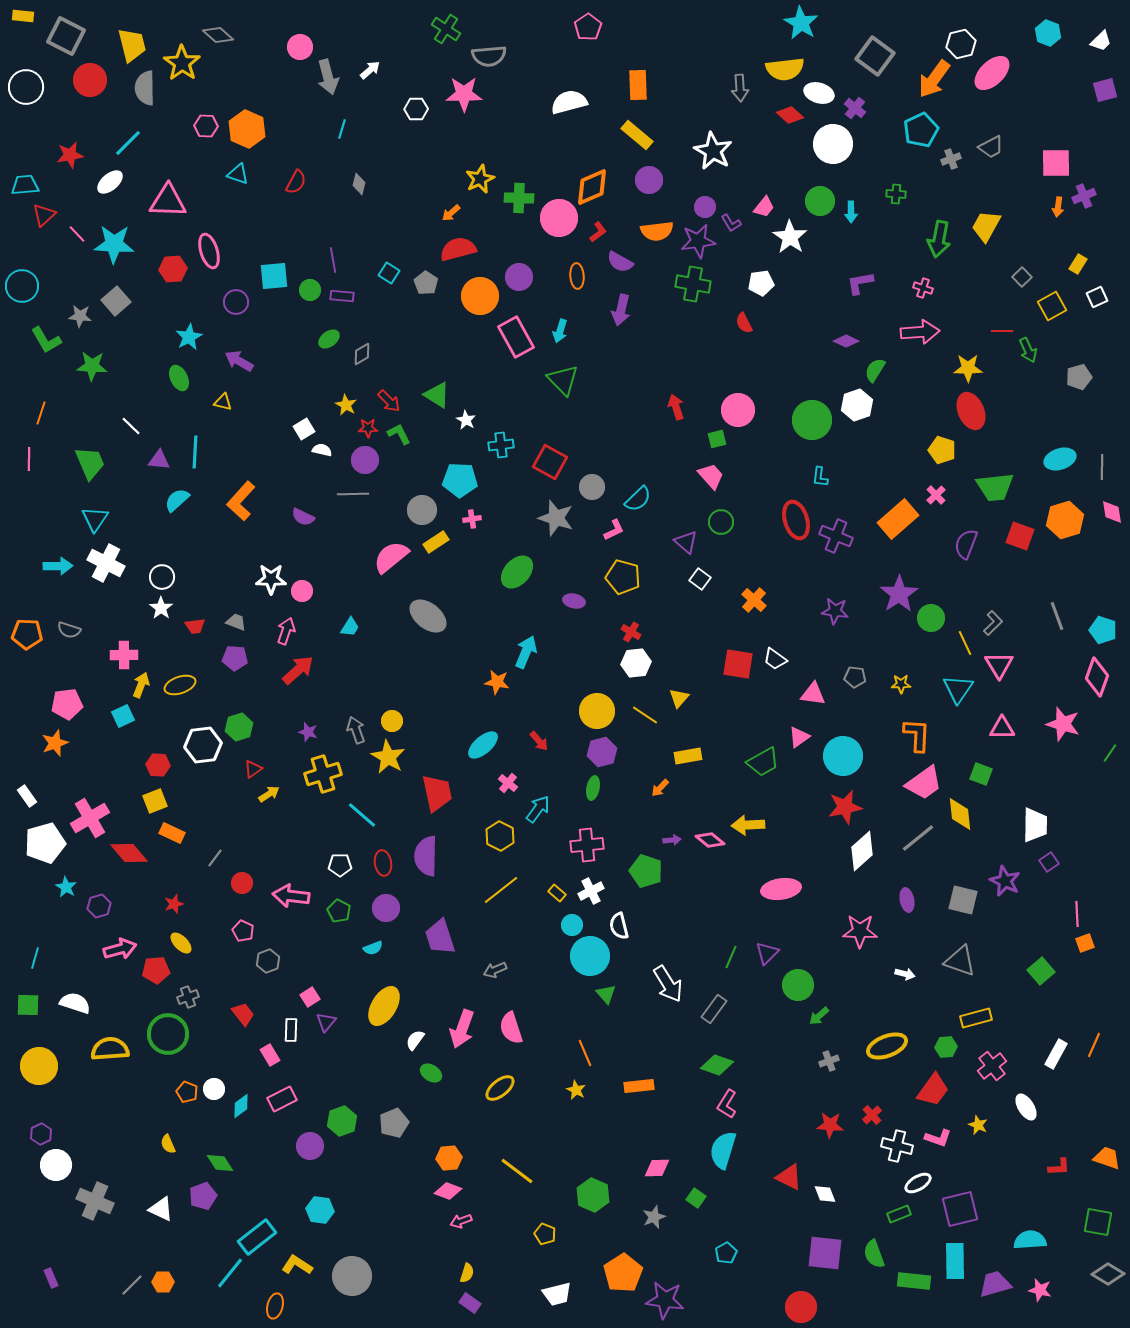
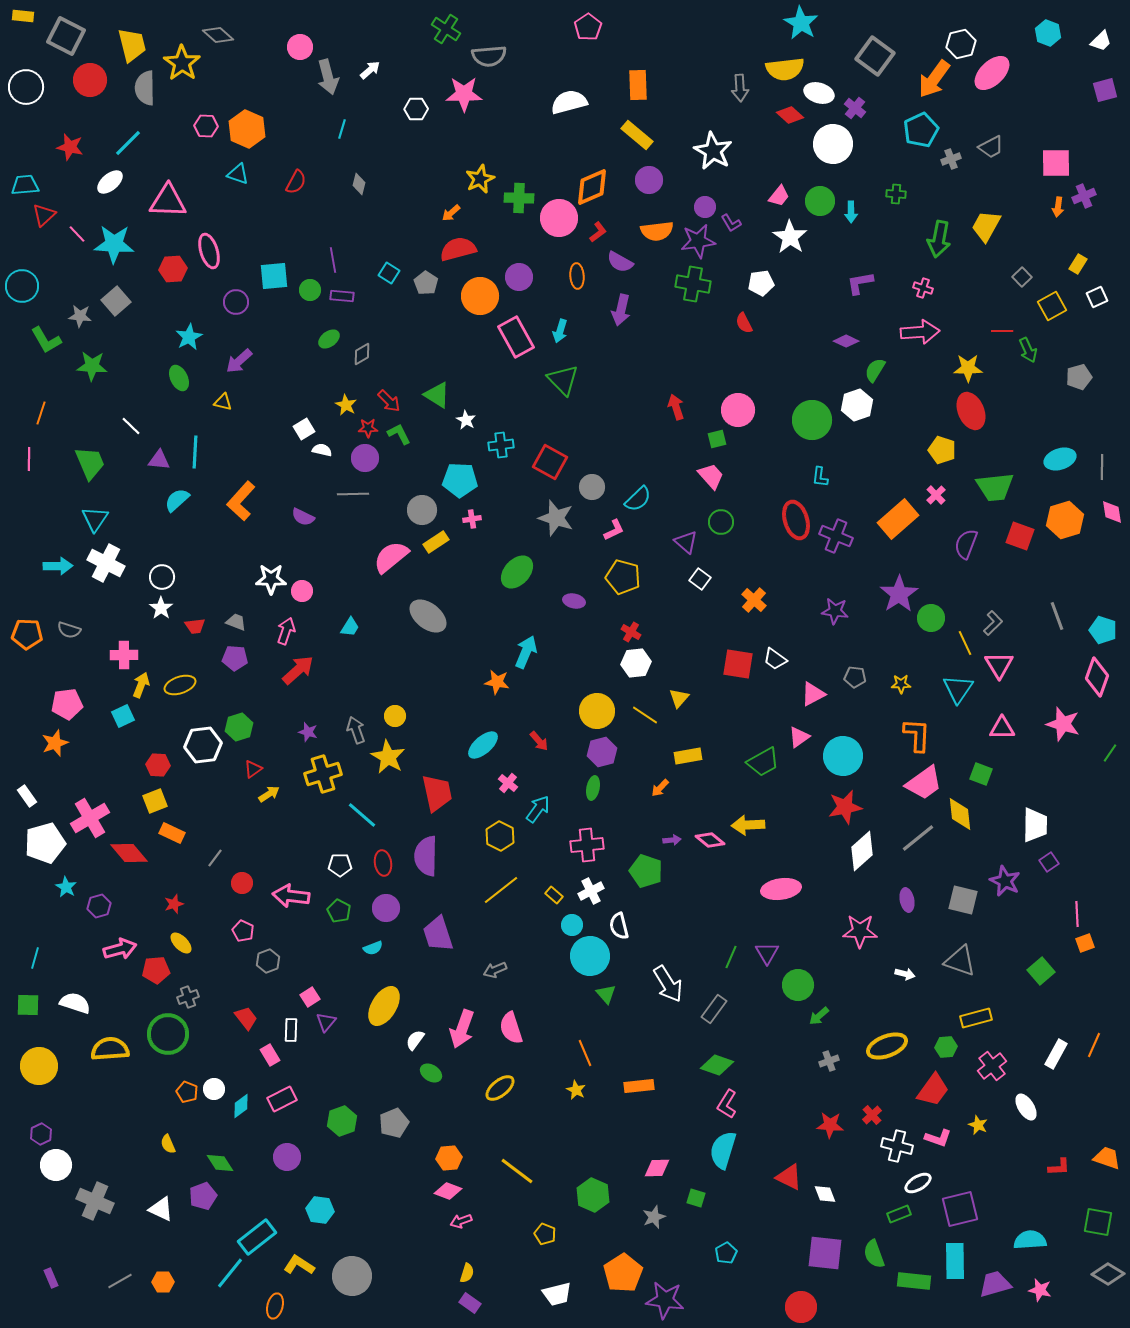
red star at (70, 155): moved 8 px up; rotated 24 degrees clockwise
pink trapezoid at (764, 207): moved 15 px right, 11 px up
purple arrow at (239, 361): rotated 72 degrees counterclockwise
purple circle at (365, 460): moved 2 px up
pink triangle at (813, 694): rotated 36 degrees counterclockwise
yellow circle at (392, 721): moved 3 px right, 5 px up
yellow rectangle at (557, 893): moved 3 px left, 2 px down
purple trapezoid at (440, 937): moved 2 px left, 3 px up
purple triangle at (767, 953): rotated 15 degrees counterclockwise
red trapezoid at (243, 1014): moved 3 px right, 4 px down
purple circle at (310, 1146): moved 23 px left, 11 px down
green square at (696, 1198): rotated 18 degrees counterclockwise
yellow L-shape at (297, 1265): moved 2 px right
gray line at (132, 1285): moved 12 px left, 4 px up; rotated 15 degrees clockwise
